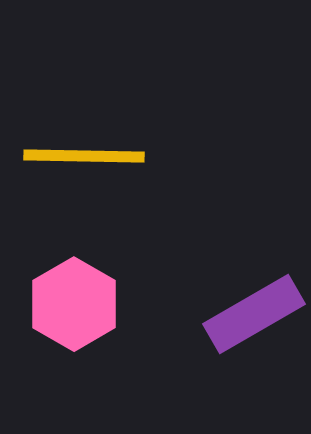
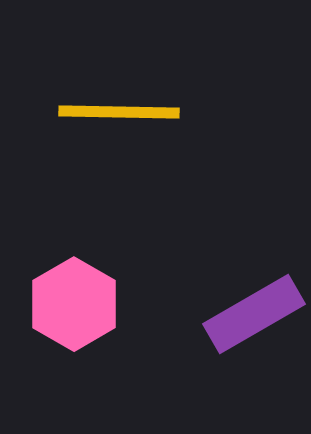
yellow line: moved 35 px right, 44 px up
